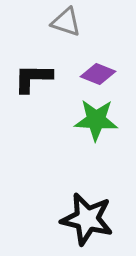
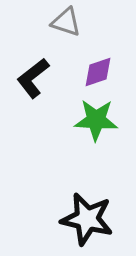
purple diamond: moved 2 px up; rotated 40 degrees counterclockwise
black L-shape: rotated 39 degrees counterclockwise
